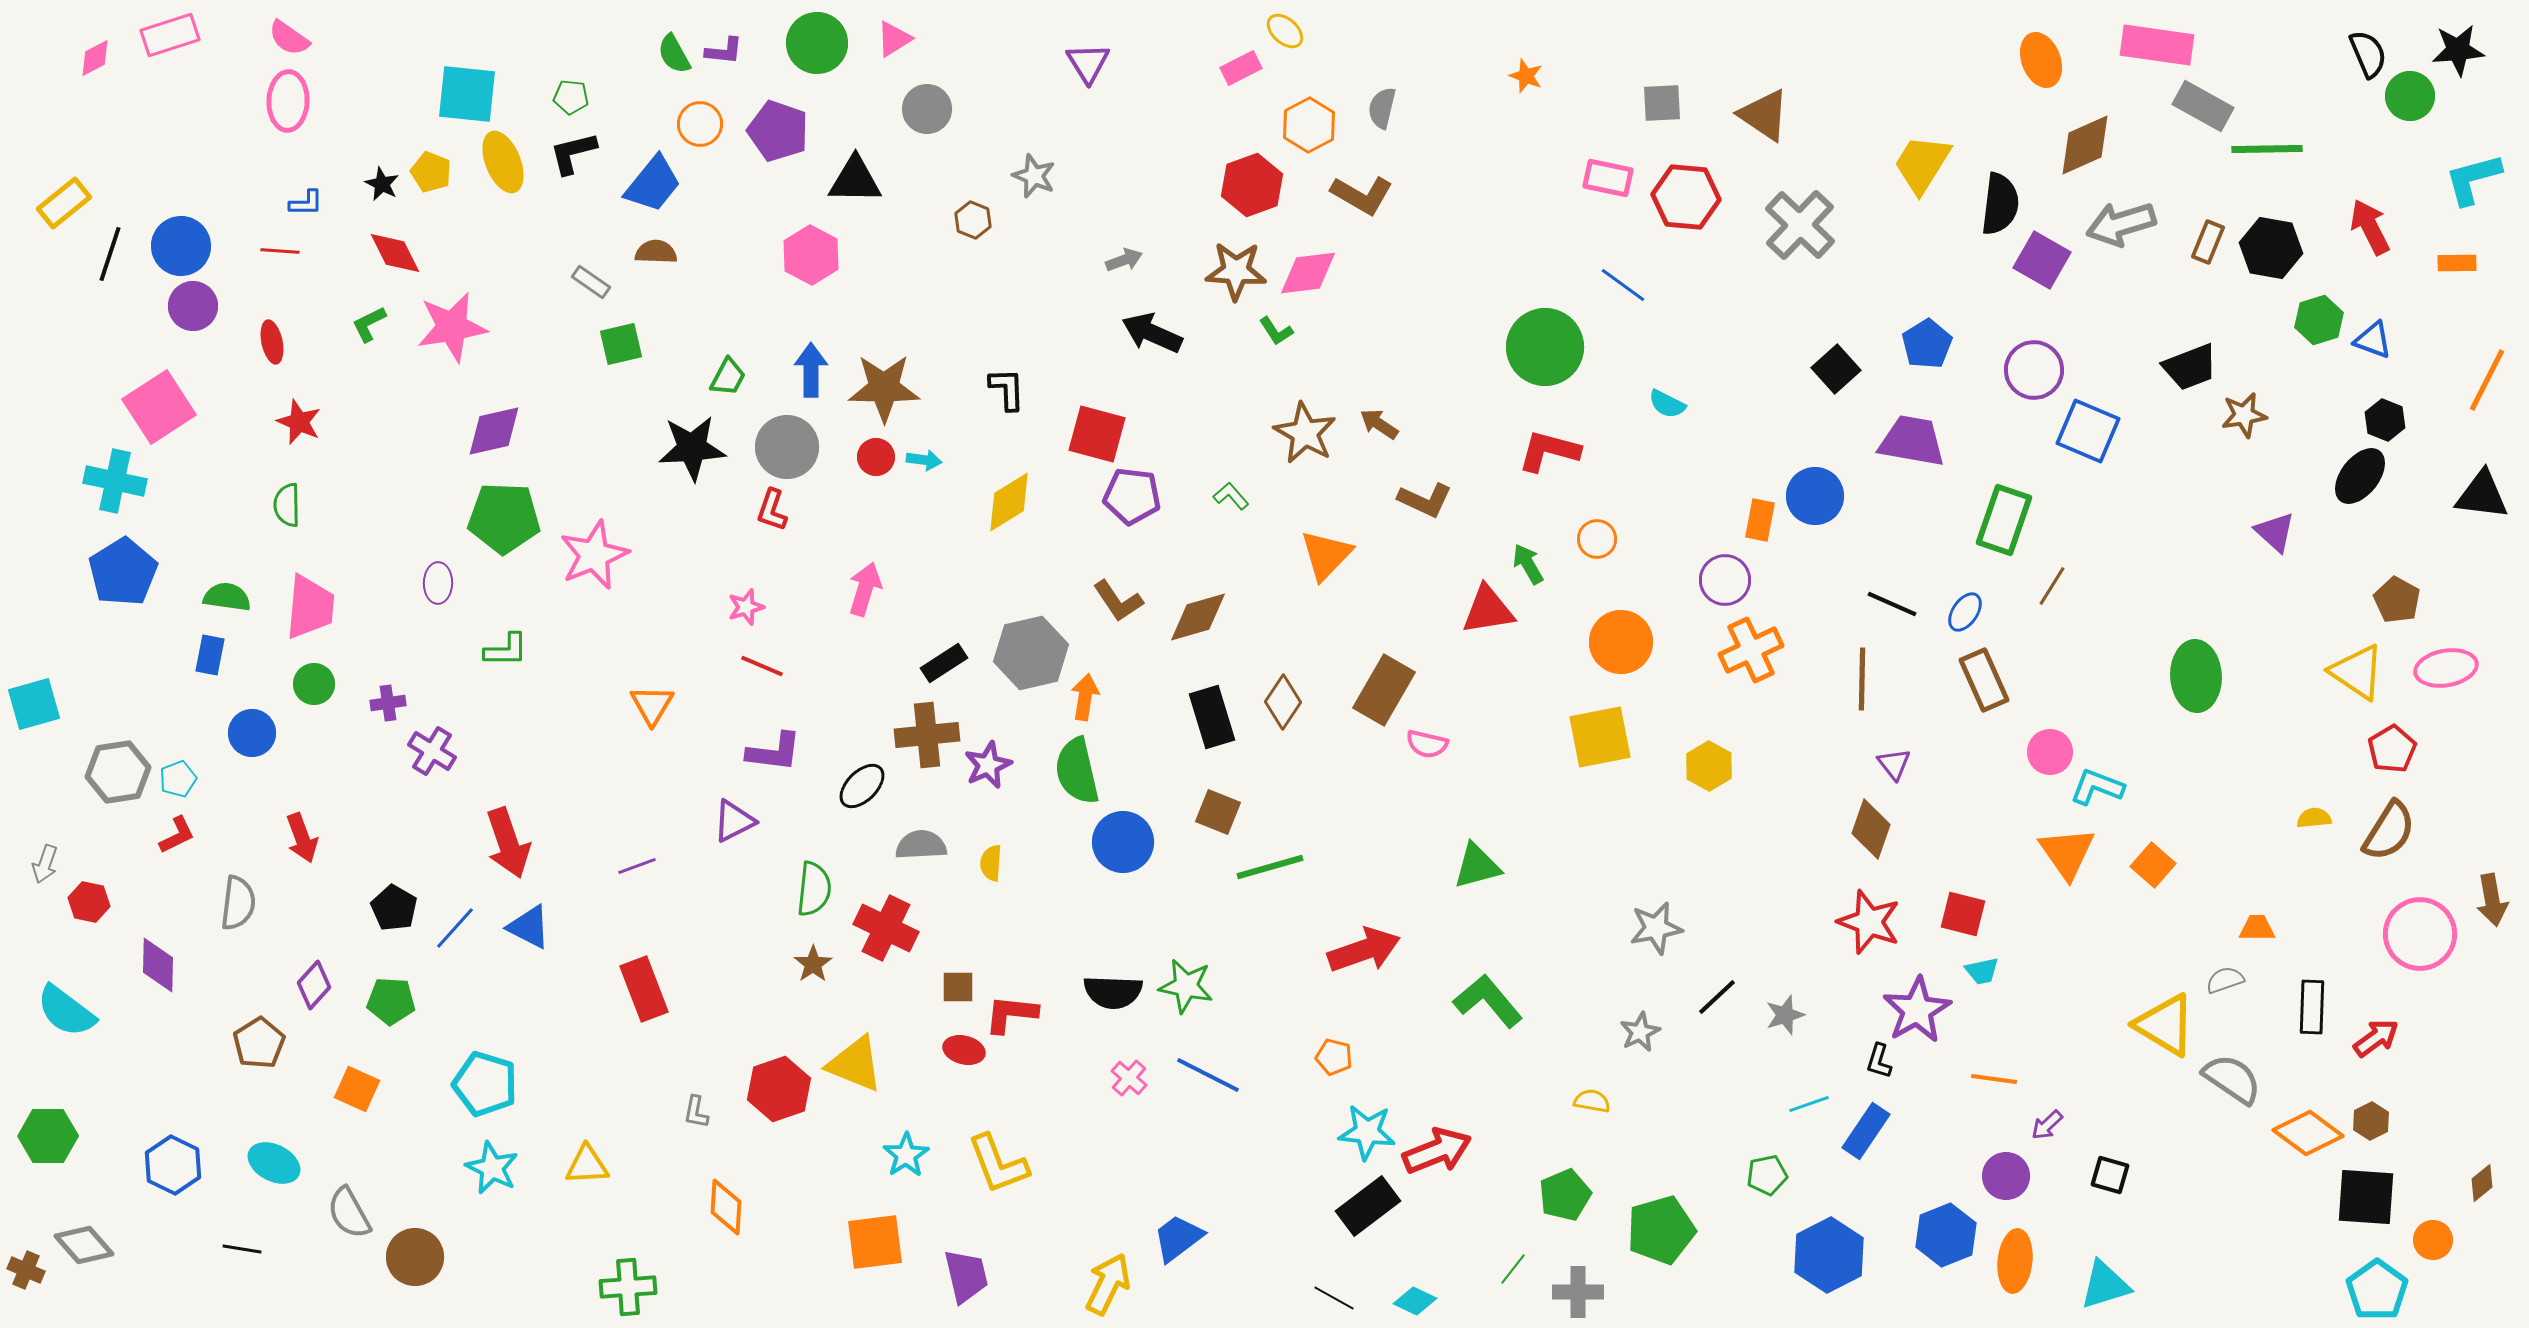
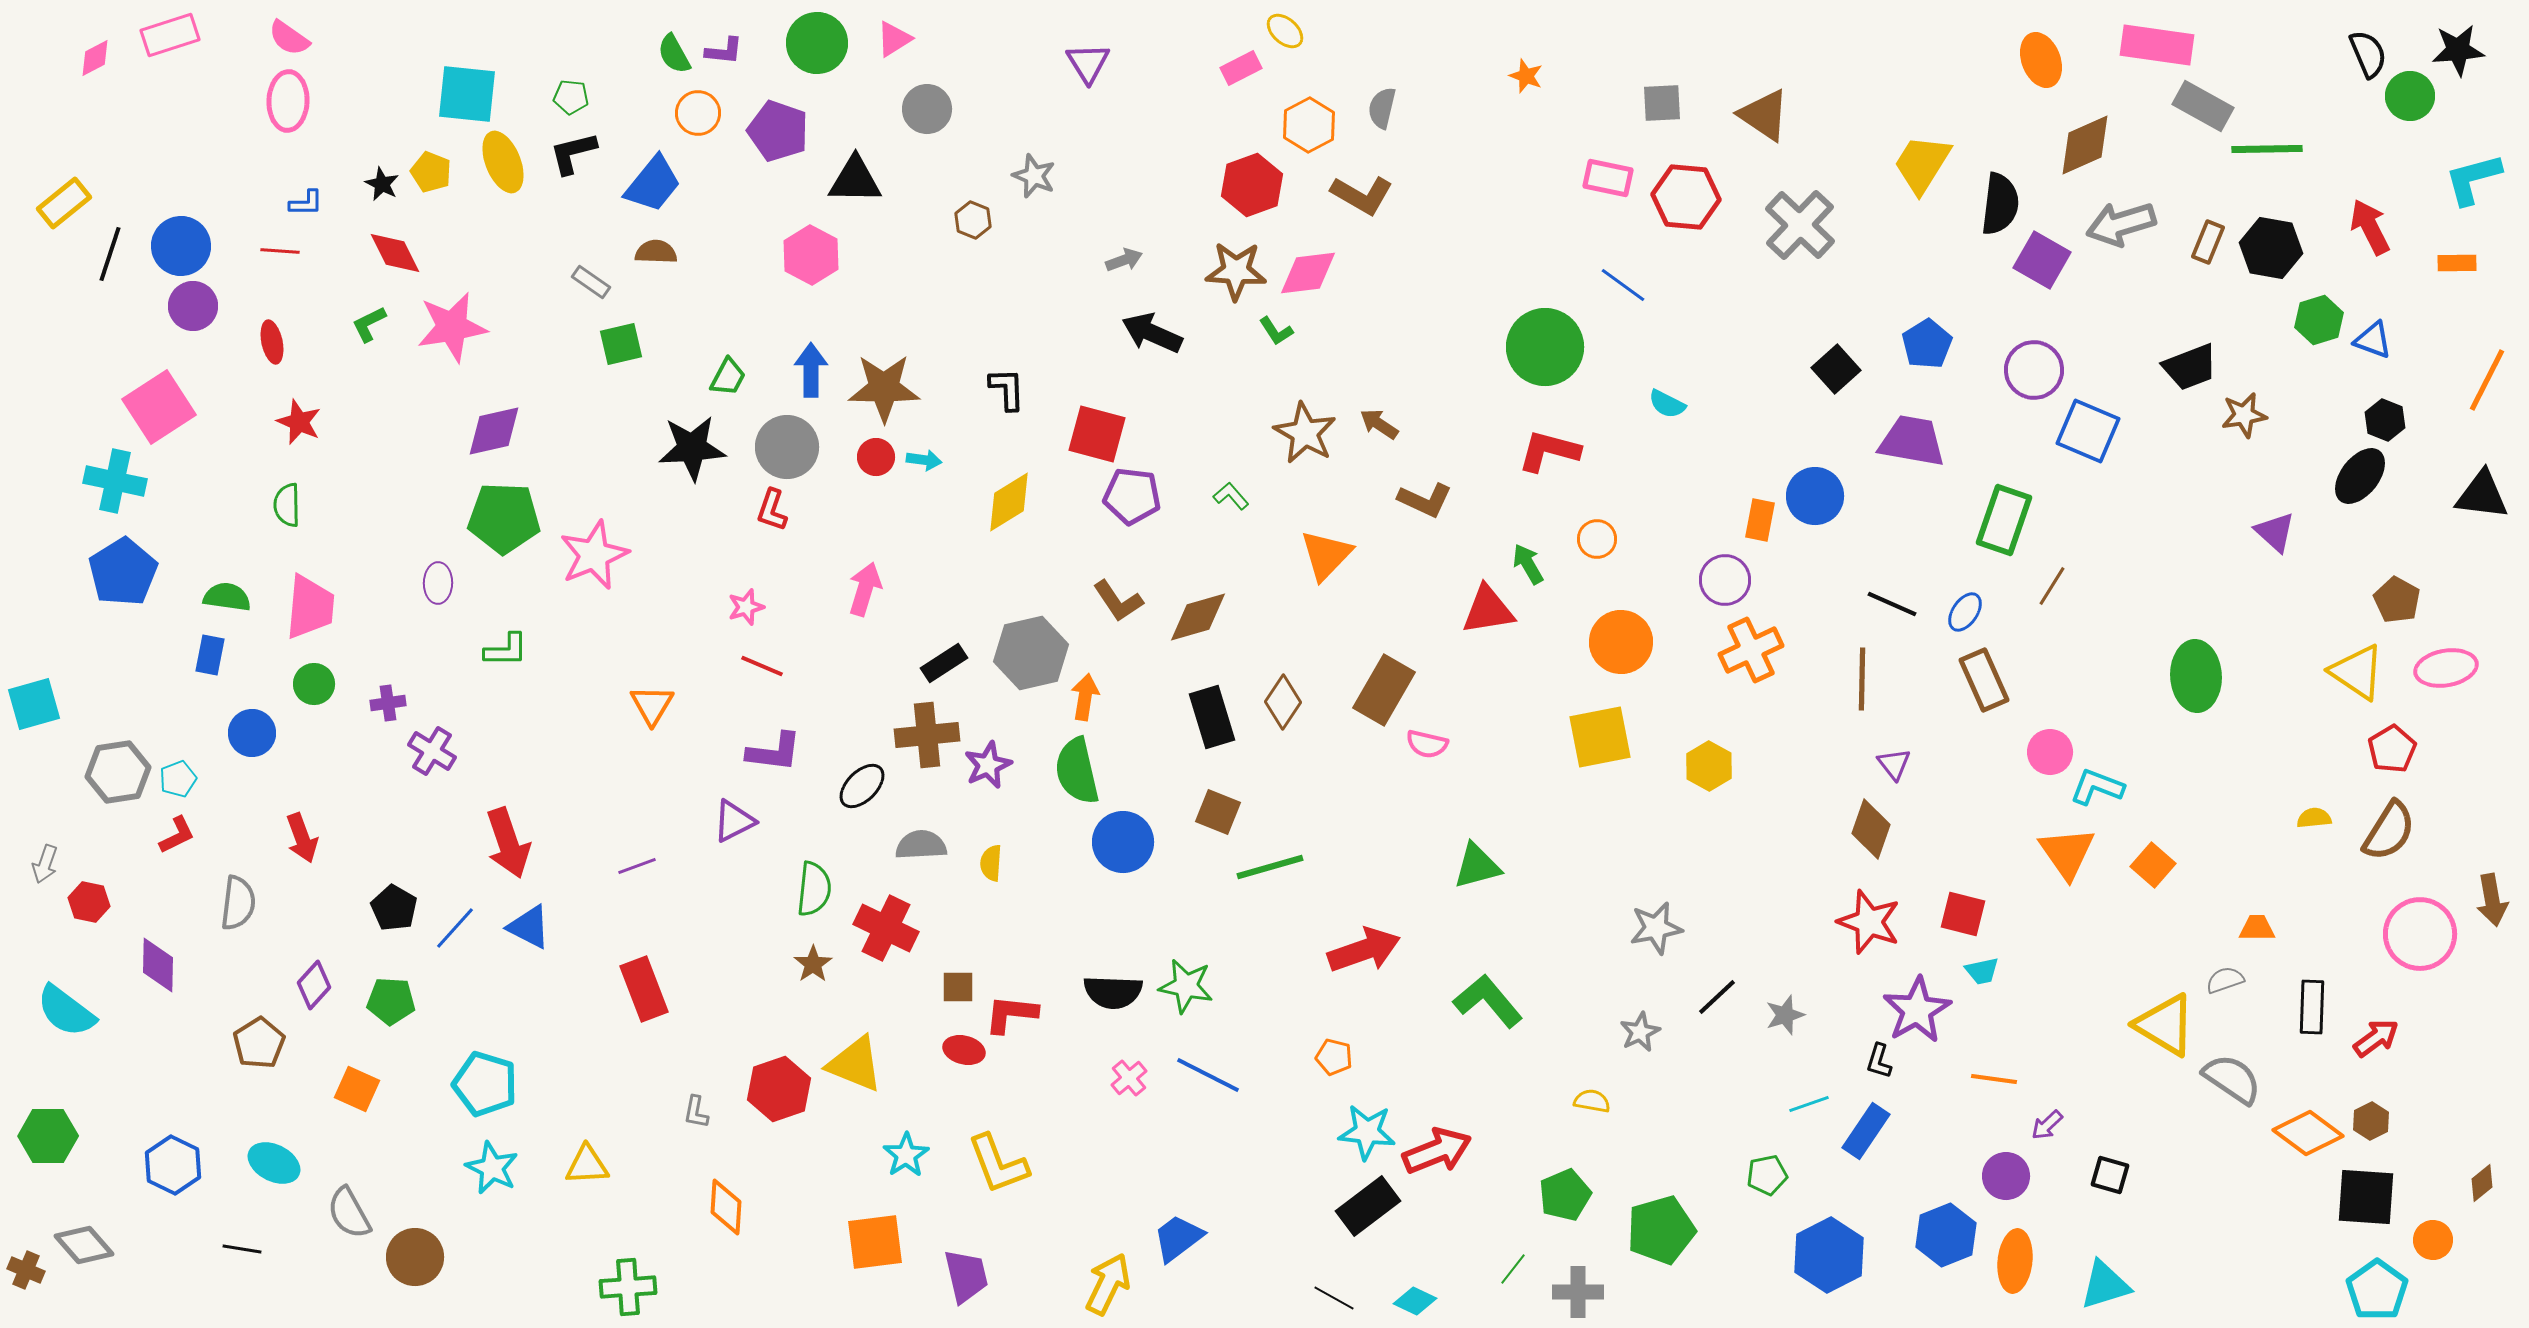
orange circle at (700, 124): moved 2 px left, 11 px up
pink cross at (1129, 1078): rotated 9 degrees clockwise
